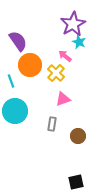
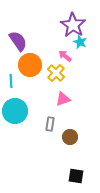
purple star: moved 1 px down; rotated 10 degrees counterclockwise
cyan star: moved 1 px right
cyan line: rotated 16 degrees clockwise
gray rectangle: moved 2 px left
brown circle: moved 8 px left, 1 px down
black square: moved 6 px up; rotated 21 degrees clockwise
